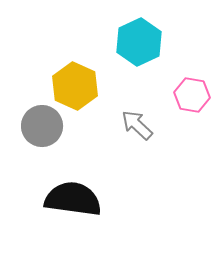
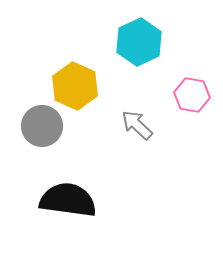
black semicircle: moved 5 px left, 1 px down
